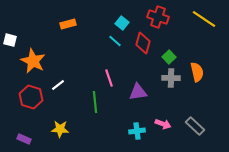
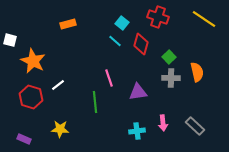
red diamond: moved 2 px left, 1 px down
pink arrow: moved 1 px up; rotated 63 degrees clockwise
